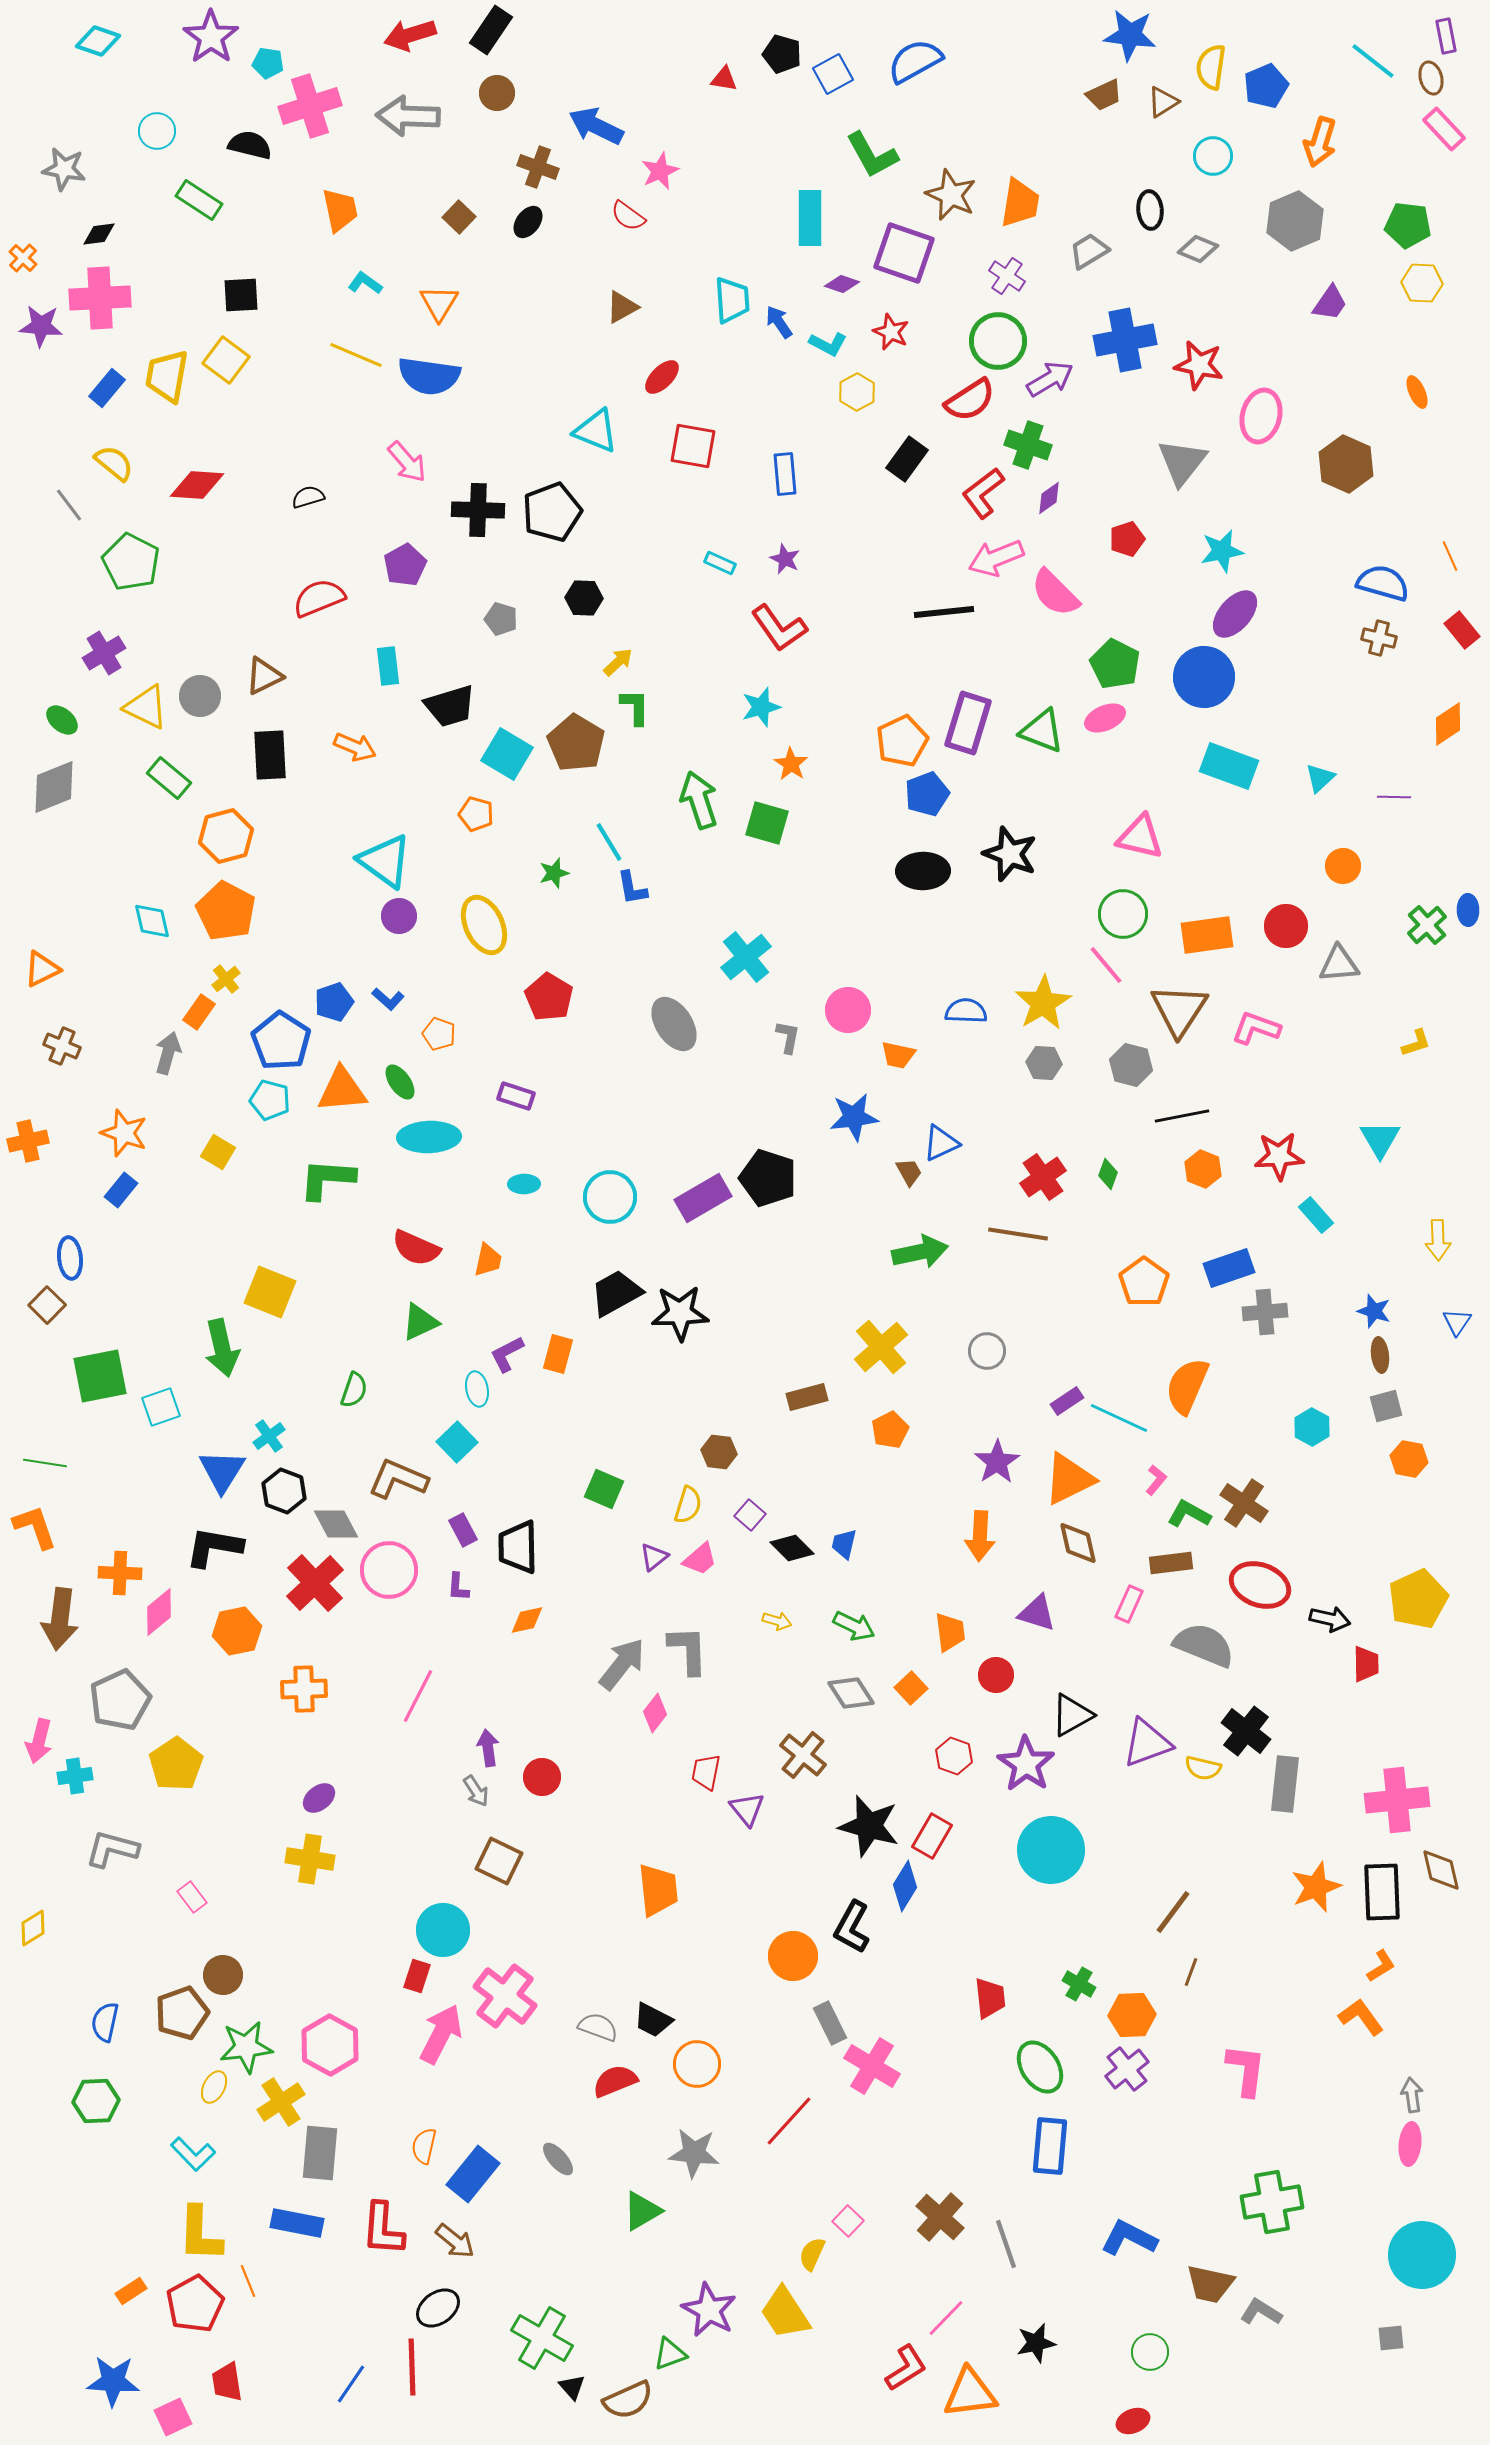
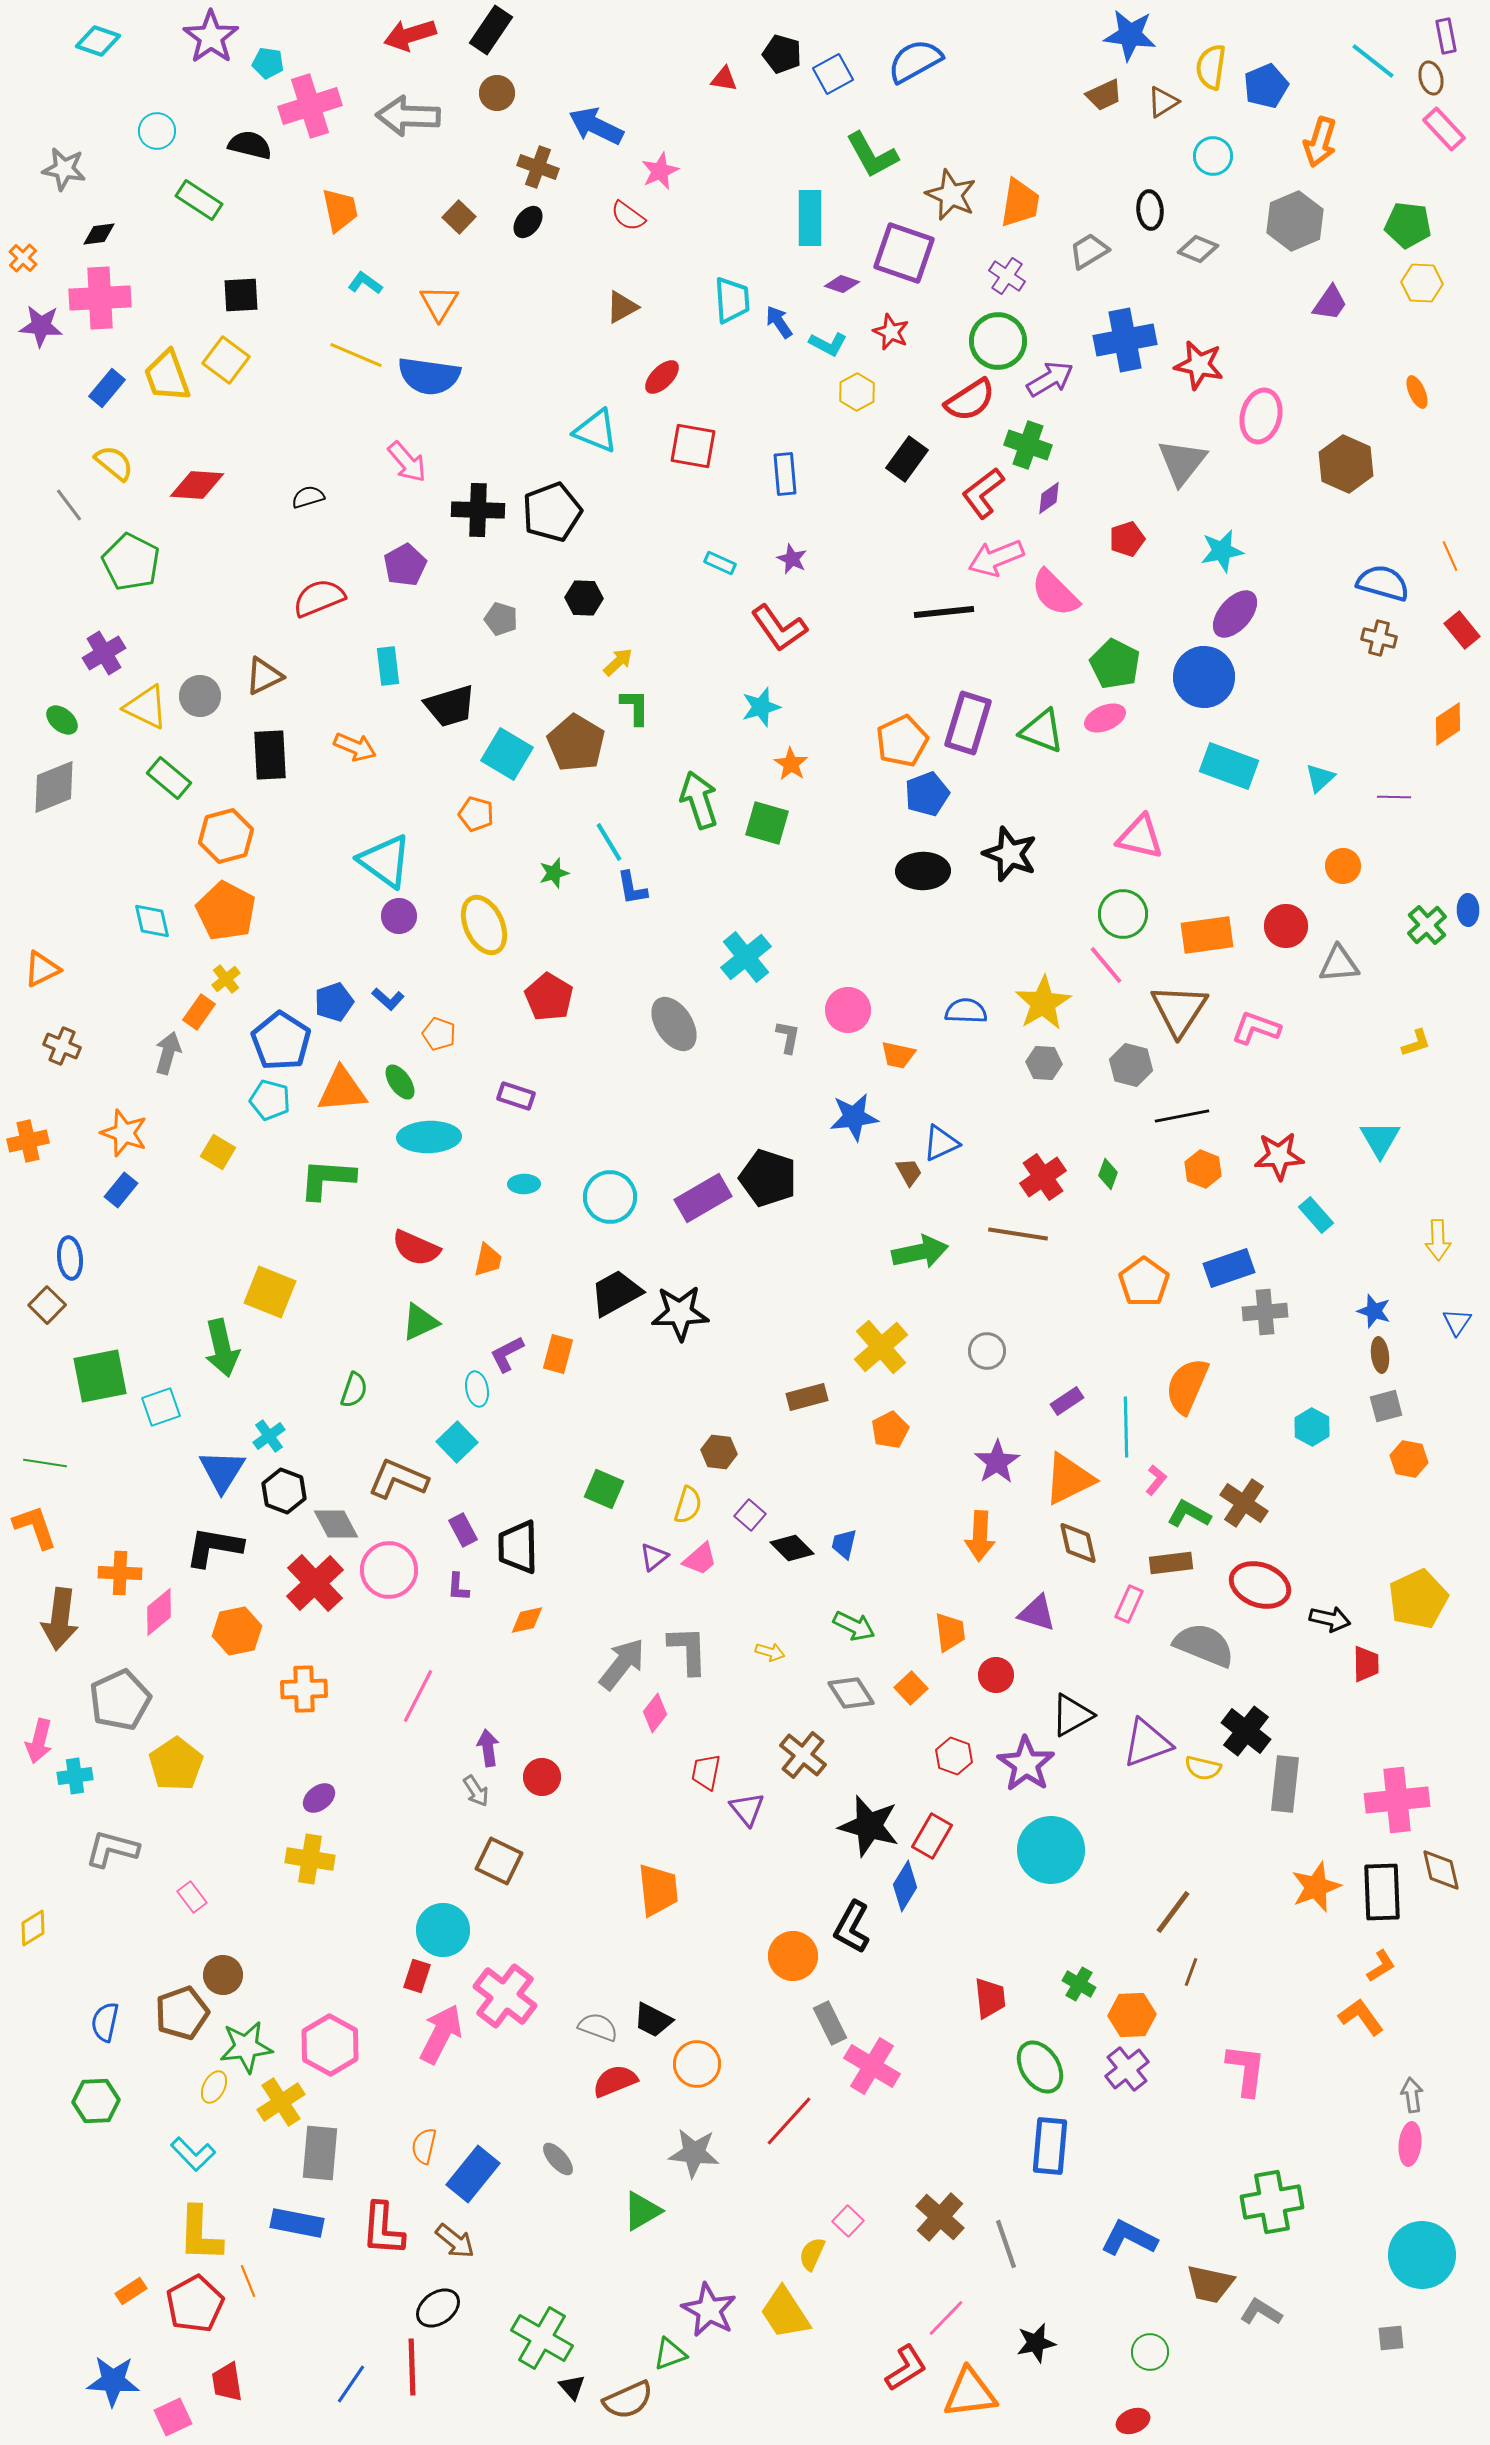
yellow trapezoid at (167, 376): rotated 30 degrees counterclockwise
purple star at (785, 559): moved 7 px right
cyan line at (1119, 1418): moved 7 px right, 9 px down; rotated 64 degrees clockwise
yellow arrow at (777, 1621): moved 7 px left, 31 px down
